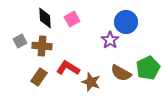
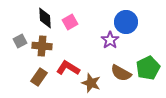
pink square: moved 2 px left, 3 px down
brown star: moved 1 px down
